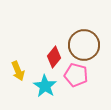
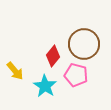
brown circle: moved 1 px up
red diamond: moved 1 px left, 1 px up
yellow arrow: moved 3 px left; rotated 18 degrees counterclockwise
